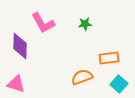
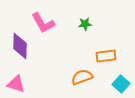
orange rectangle: moved 3 px left, 2 px up
cyan square: moved 2 px right
